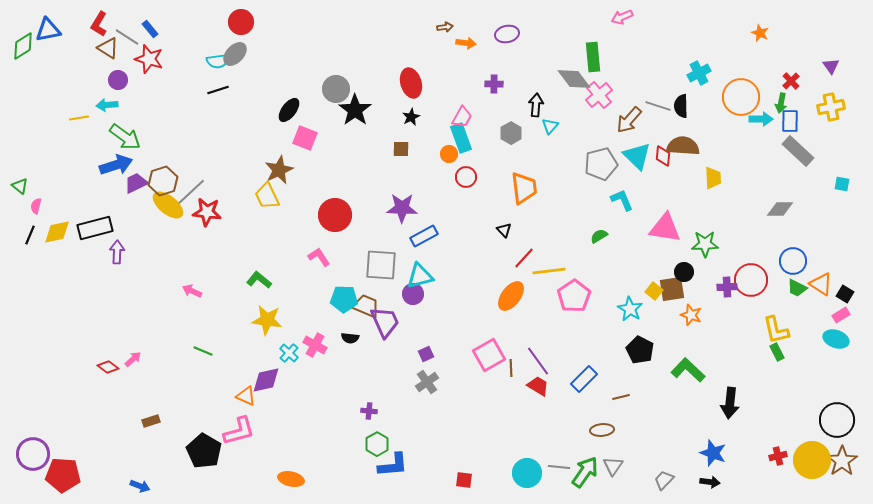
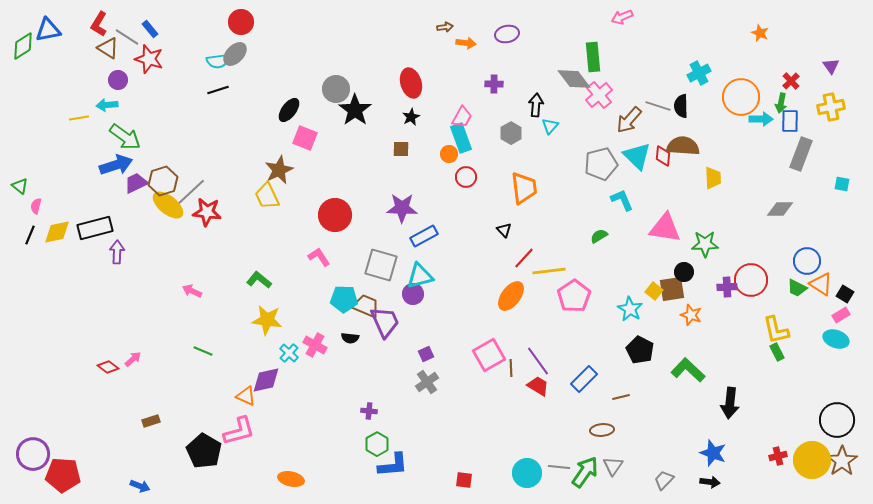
gray rectangle at (798, 151): moved 3 px right, 3 px down; rotated 68 degrees clockwise
blue circle at (793, 261): moved 14 px right
gray square at (381, 265): rotated 12 degrees clockwise
